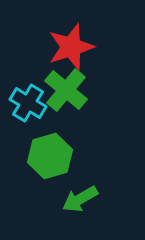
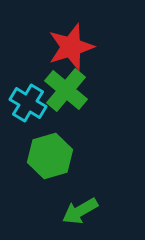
green arrow: moved 12 px down
